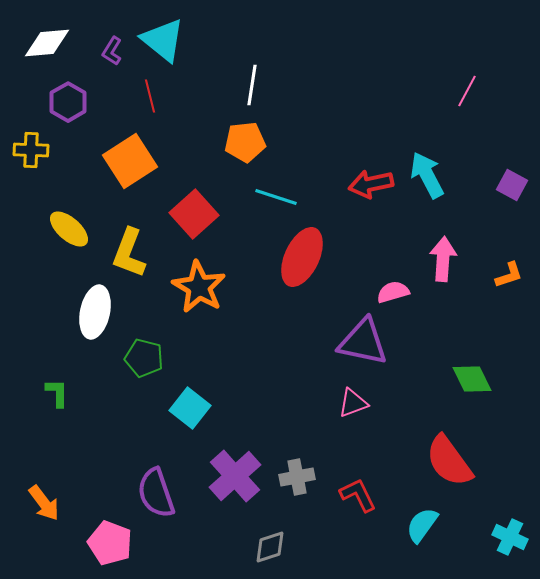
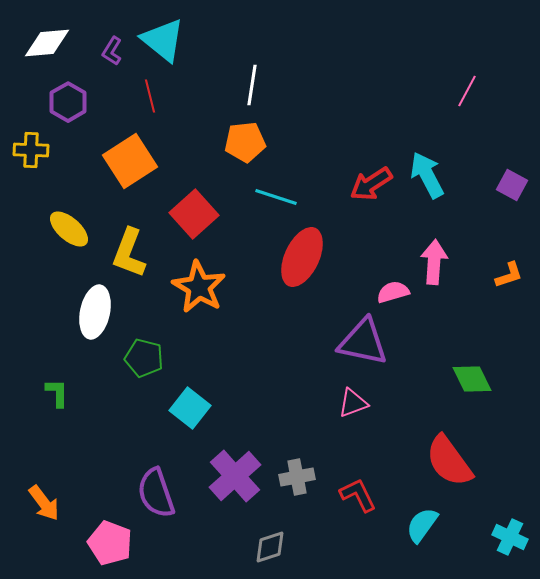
red arrow: rotated 21 degrees counterclockwise
pink arrow: moved 9 px left, 3 px down
